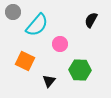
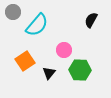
pink circle: moved 4 px right, 6 px down
orange square: rotated 30 degrees clockwise
black triangle: moved 8 px up
